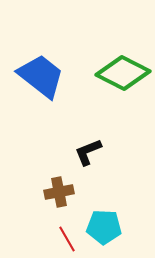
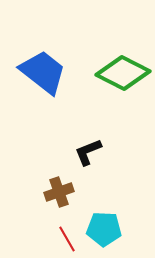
blue trapezoid: moved 2 px right, 4 px up
brown cross: rotated 8 degrees counterclockwise
cyan pentagon: moved 2 px down
